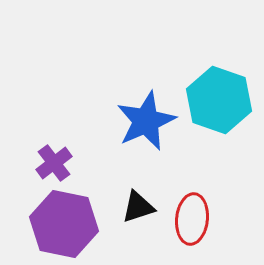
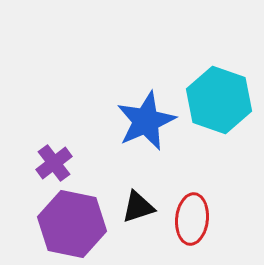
purple hexagon: moved 8 px right
